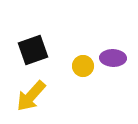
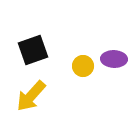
purple ellipse: moved 1 px right, 1 px down
